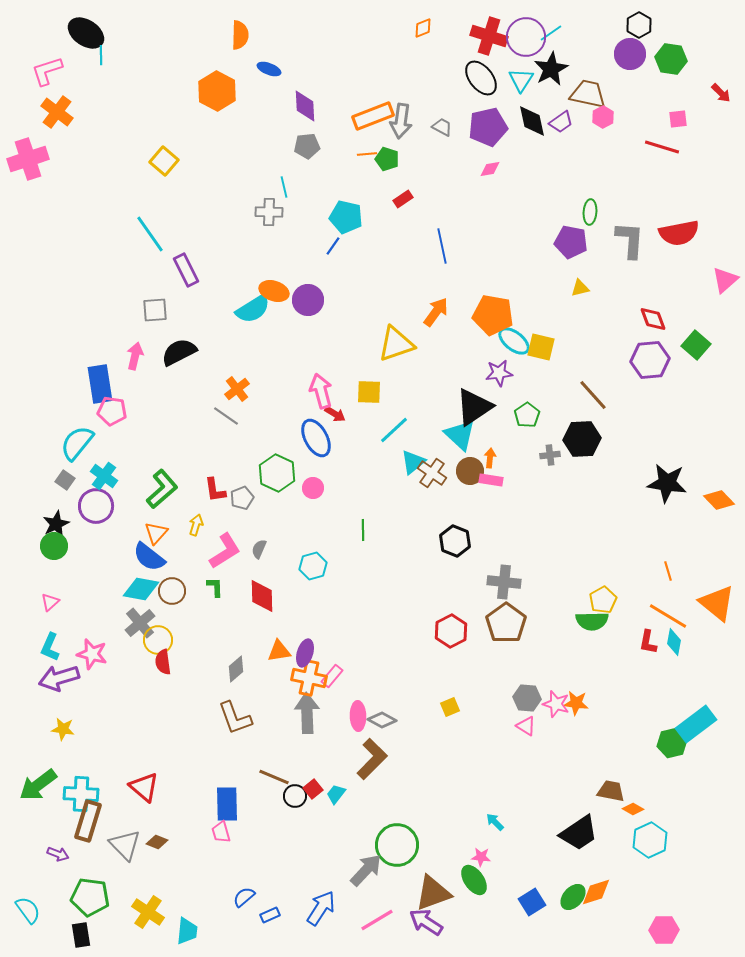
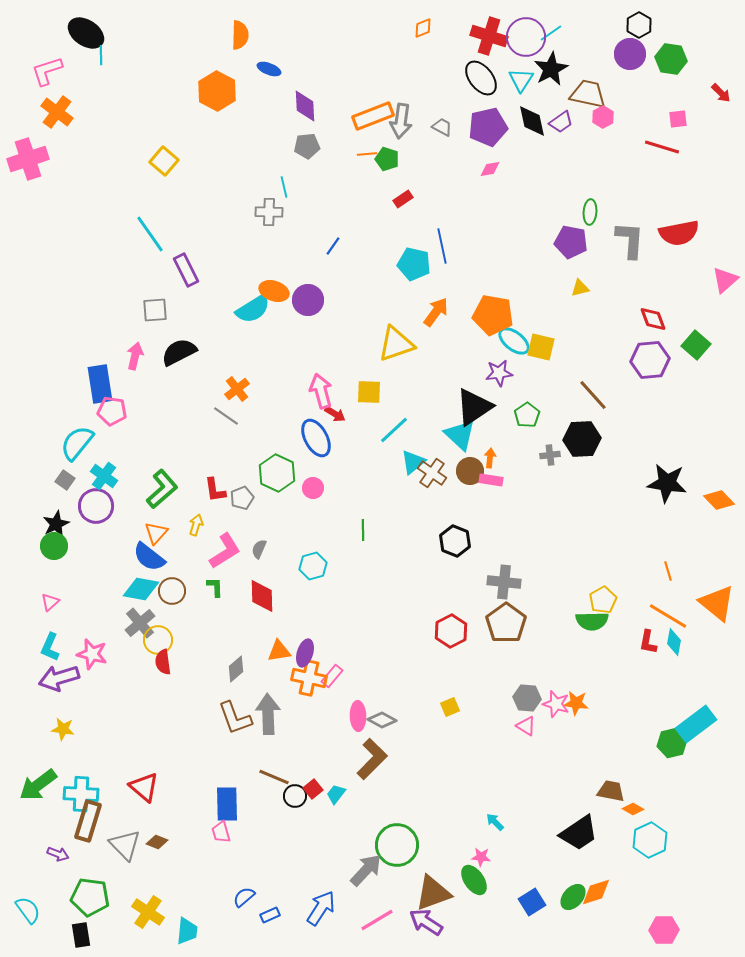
cyan pentagon at (346, 217): moved 68 px right, 47 px down
gray arrow at (307, 713): moved 39 px left, 1 px down
